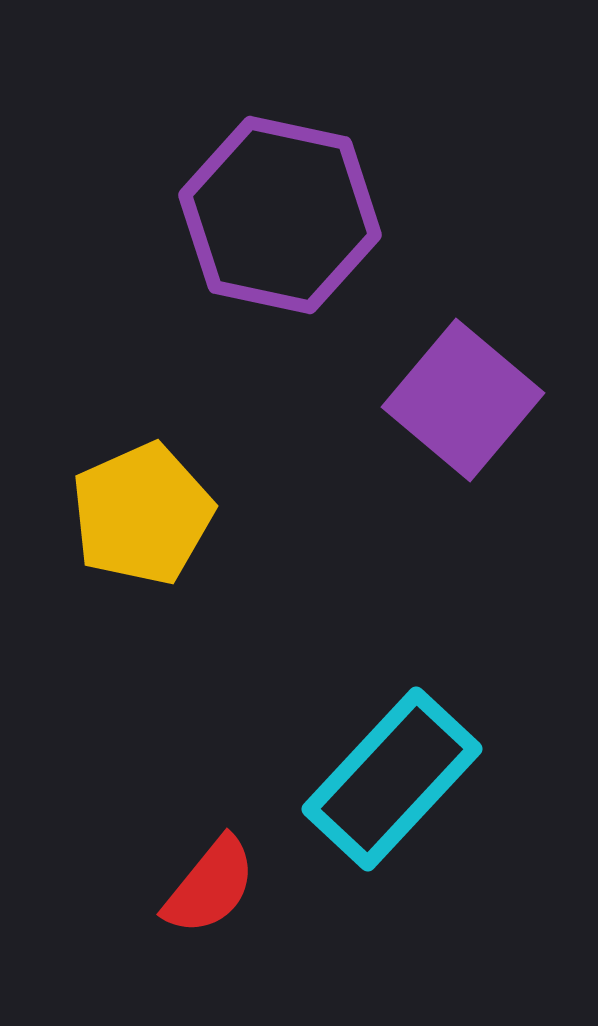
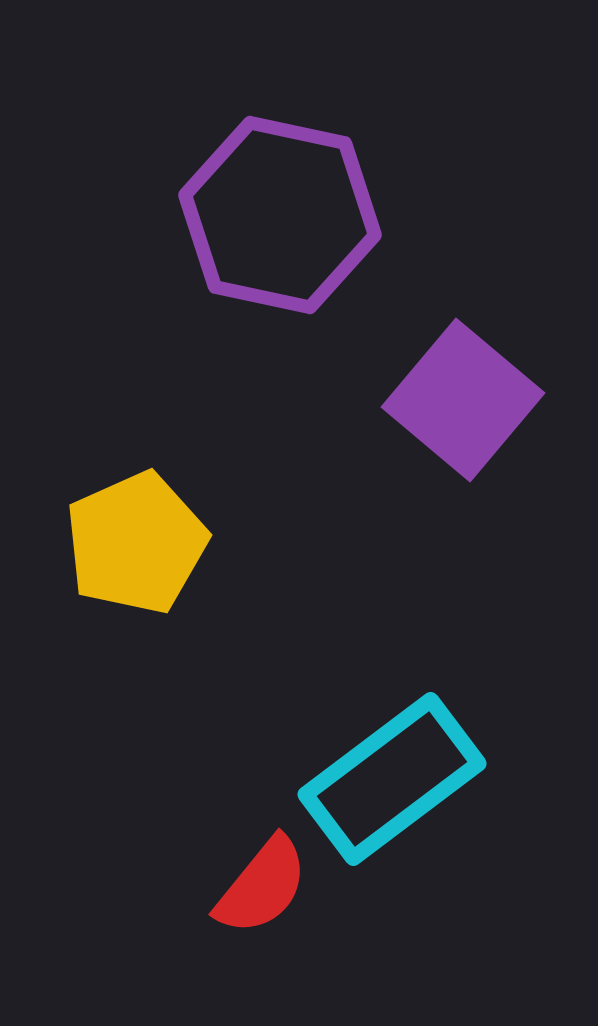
yellow pentagon: moved 6 px left, 29 px down
cyan rectangle: rotated 10 degrees clockwise
red semicircle: moved 52 px right
